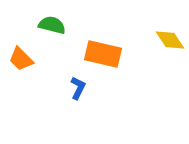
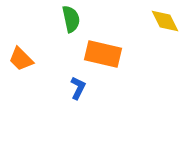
green semicircle: moved 19 px right, 6 px up; rotated 64 degrees clockwise
yellow diamond: moved 5 px left, 19 px up; rotated 8 degrees clockwise
